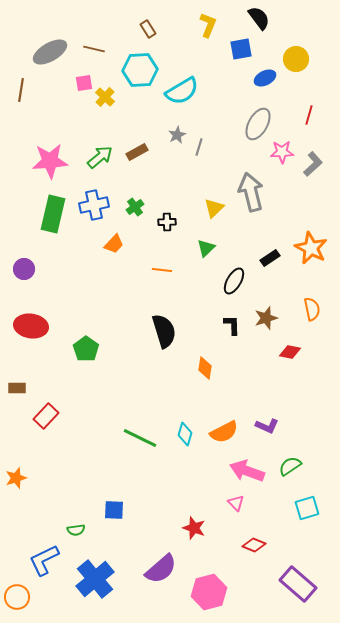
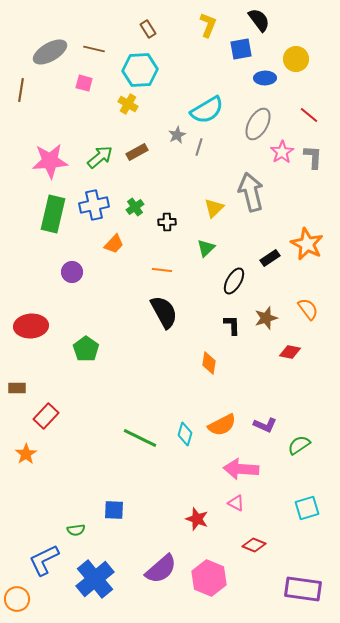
black semicircle at (259, 18): moved 2 px down
blue ellipse at (265, 78): rotated 25 degrees clockwise
pink square at (84, 83): rotated 24 degrees clockwise
cyan semicircle at (182, 91): moved 25 px right, 19 px down
yellow cross at (105, 97): moved 23 px right, 7 px down; rotated 12 degrees counterclockwise
red line at (309, 115): rotated 66 degrees counterclockwise
pink star at (282, 152): rotated 30 degrees counterclockwise
gray L-shape at (313, 164): moved 7 px up; rotated 45 degrees counterclockwise
orange star at (311, 248): moved 4 px left, 4 px up
purple circle at (24, 269): moved 48 px right, 3 px down
orange semicircle at (312, 309): moved 4 px left; rotated 25 degrees counterclockwise
red ellipse at (31, 326): rotated 12 degrees counterclockwise
black semicircle at (164, 331): moved 19 px up; rotated 12 degrees counterclockwise
orange diamond at (205, 368): moved 4 px right, 5 px up
purple L-shape at (267, 426): moved 2 px left, 1 px up
orange semicircle at (224, 432): moved 2 px left, 7 px up
green semicircle at (290, 466): moved 9 px right, 21 px up
pink arrow at (247, 471): moved 6 px left, 2 px up; rotated 16 degrees counterclockwise
orange star at (16, 478): moved 10 px right, 24 px up; rotated 15 degrees counterclockwise
pink triangle at (236, 503): rotated 18 degrees counterclockwise
red star at (194, 528): moved 3 px right, 9 px up
purple rectangle at (298, 584): moved 5 px right, 5 px down; rotated 33 degrees counterclockwise
pink hexagon at (209, 592): moved 14 px up; rotated 24 degrees counterclockwise
orange circle at (17, 597): moved 2 px down
